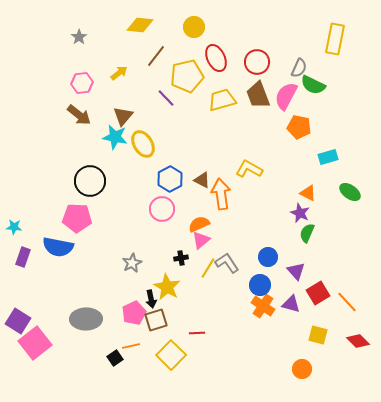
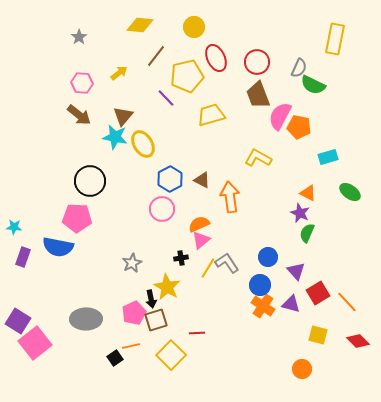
pink hexagon at (82, 83): rotated 10 degrees clockwise
pink semicircle at (286, 96): moved 6 px left, 20 px down
yellow trapezoid at (222, 100): moved 11 px left, 15 px down
yellow L-shape at (249, 169): moved 9 px right, 11 px up
orange arrow at (221, 194): moved 9 px right, 3 px down
